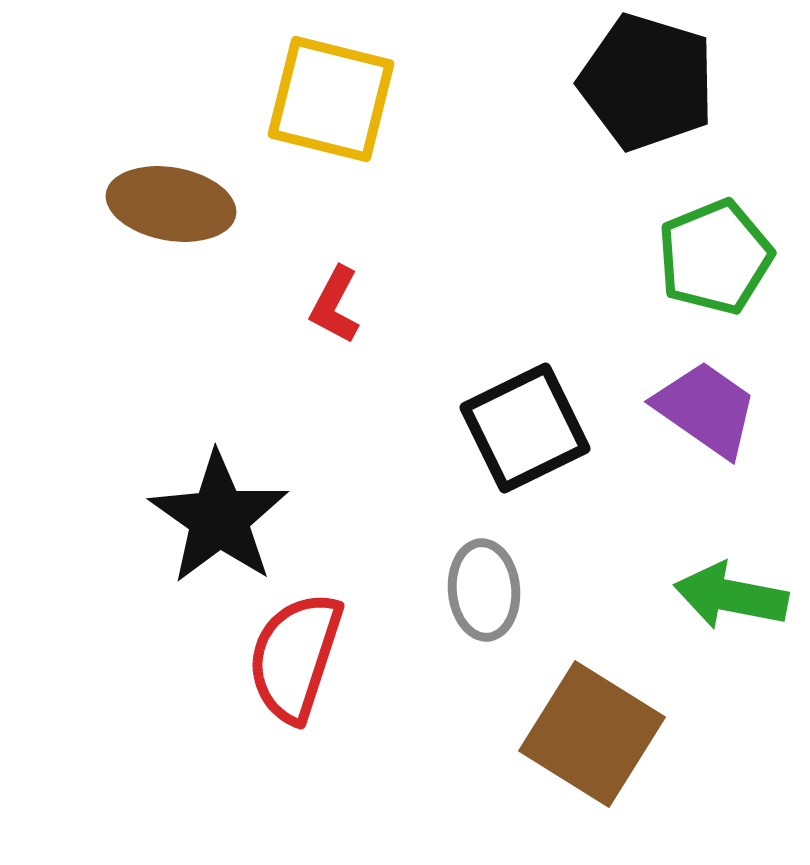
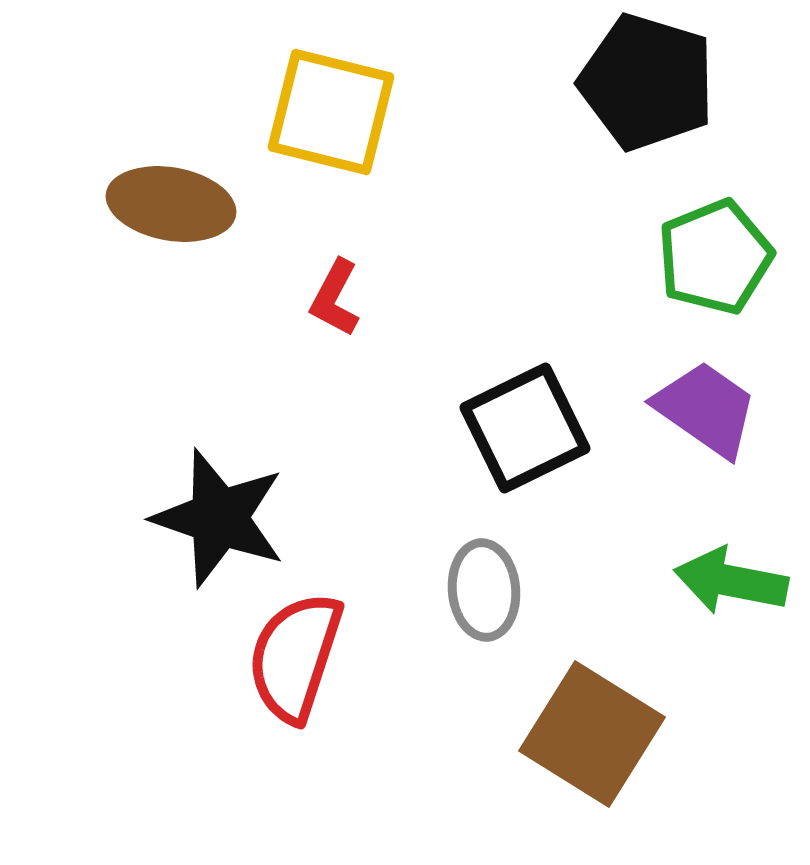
yellow square: moved 13 px down
red L-shape: moved 7 px up
black star: rotated 16 degrees counterclockwise
green arrow: moved 15 px up
